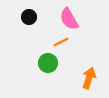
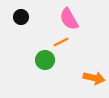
black circle: moved 8 px left
green circle: moved 3 px left, 3 px up
orange arrow: moved 5 px right; rotated 85 degrees clockwise
